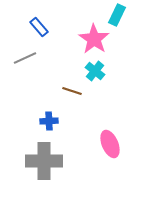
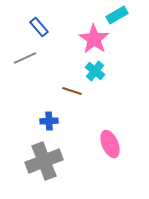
cyan rectangle: rotated 35 degrees clockwise
gray cross: rotated 21 degrees counterclockwise
